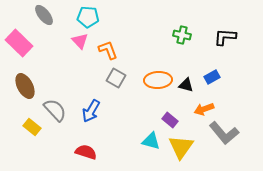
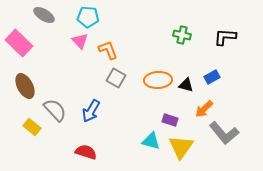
gray ellipse: rotated 20 degrees counterclockwise
orange arrow: rotated 24 degrees counterclockwise
purple rectangle: rotated 21 degrees counterclockwise
